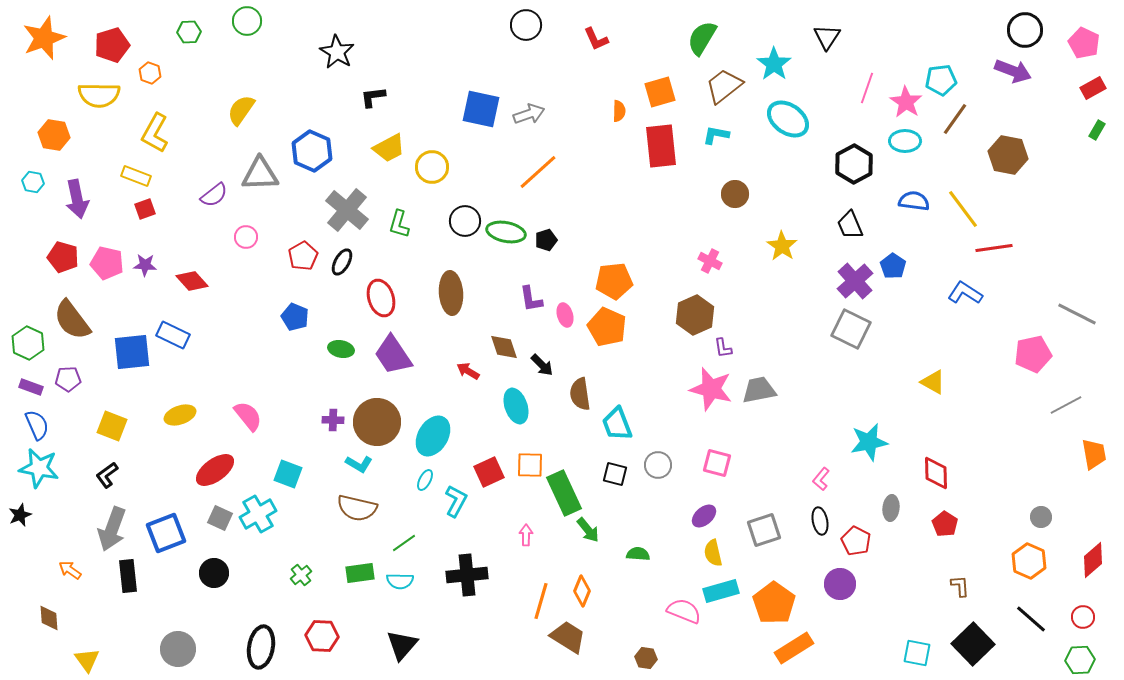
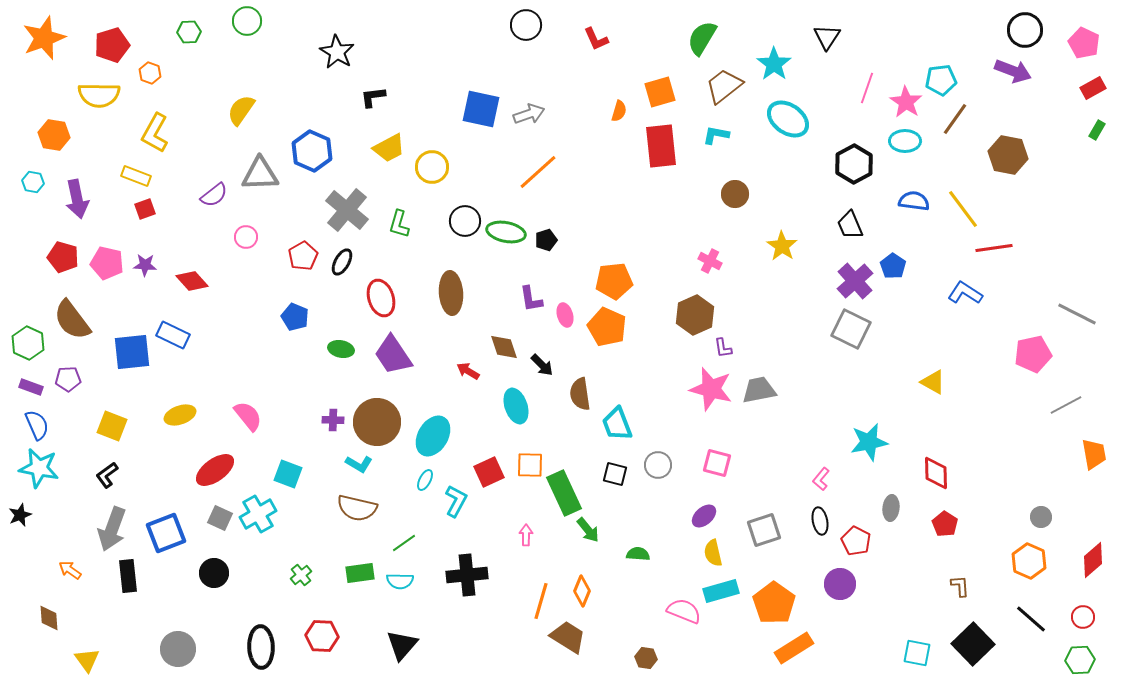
orange semicircle at (619, 111): rotated 15 degrees clockwise
black ellipse at (261, 647): rotated 12 degrees counterclockwise
